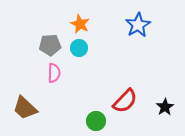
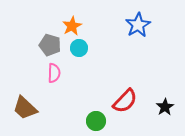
orange star: moved 8 px left, 2 px down; rotated 18 degrees clockwise
gray pentagon: rotated 20 degrees clockwise
